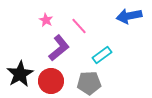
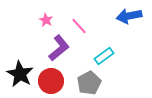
cyan rectangle: moved 2 px right, 1 px down
black star: rotated 12 degrees counterclockwise
gray pentagon: rotated 25 degrees counterclockwise
